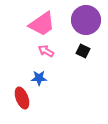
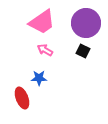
purple circle: moved 3 px down
pink trapezoid: moved 2 px up
pink arrow: moved 1 px left, 1 px up
